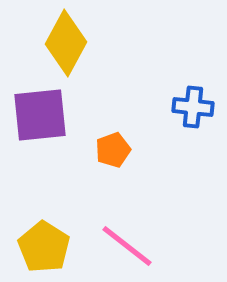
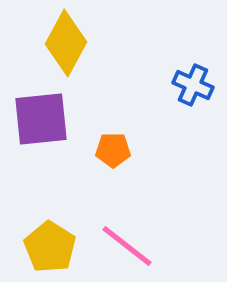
blue cross: moved 22 px up; rotated 18 degrees clockwise
purple square: moved 1 px right, 4 px down
orange pentagon: rotated 20 degrees clockwise
yellow pentagon: moved 6 px right
